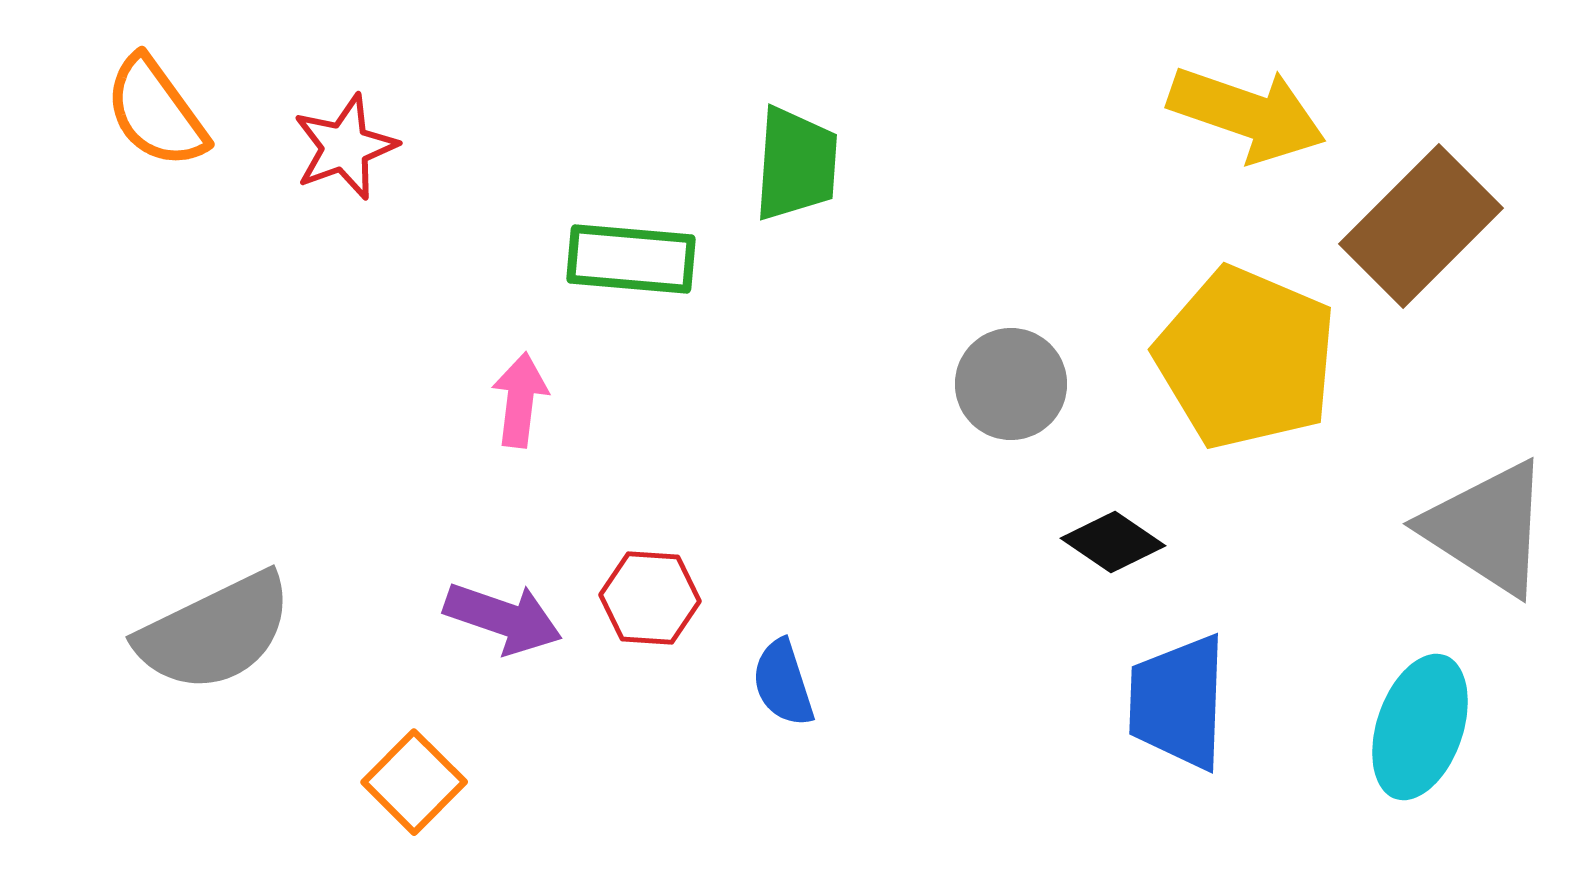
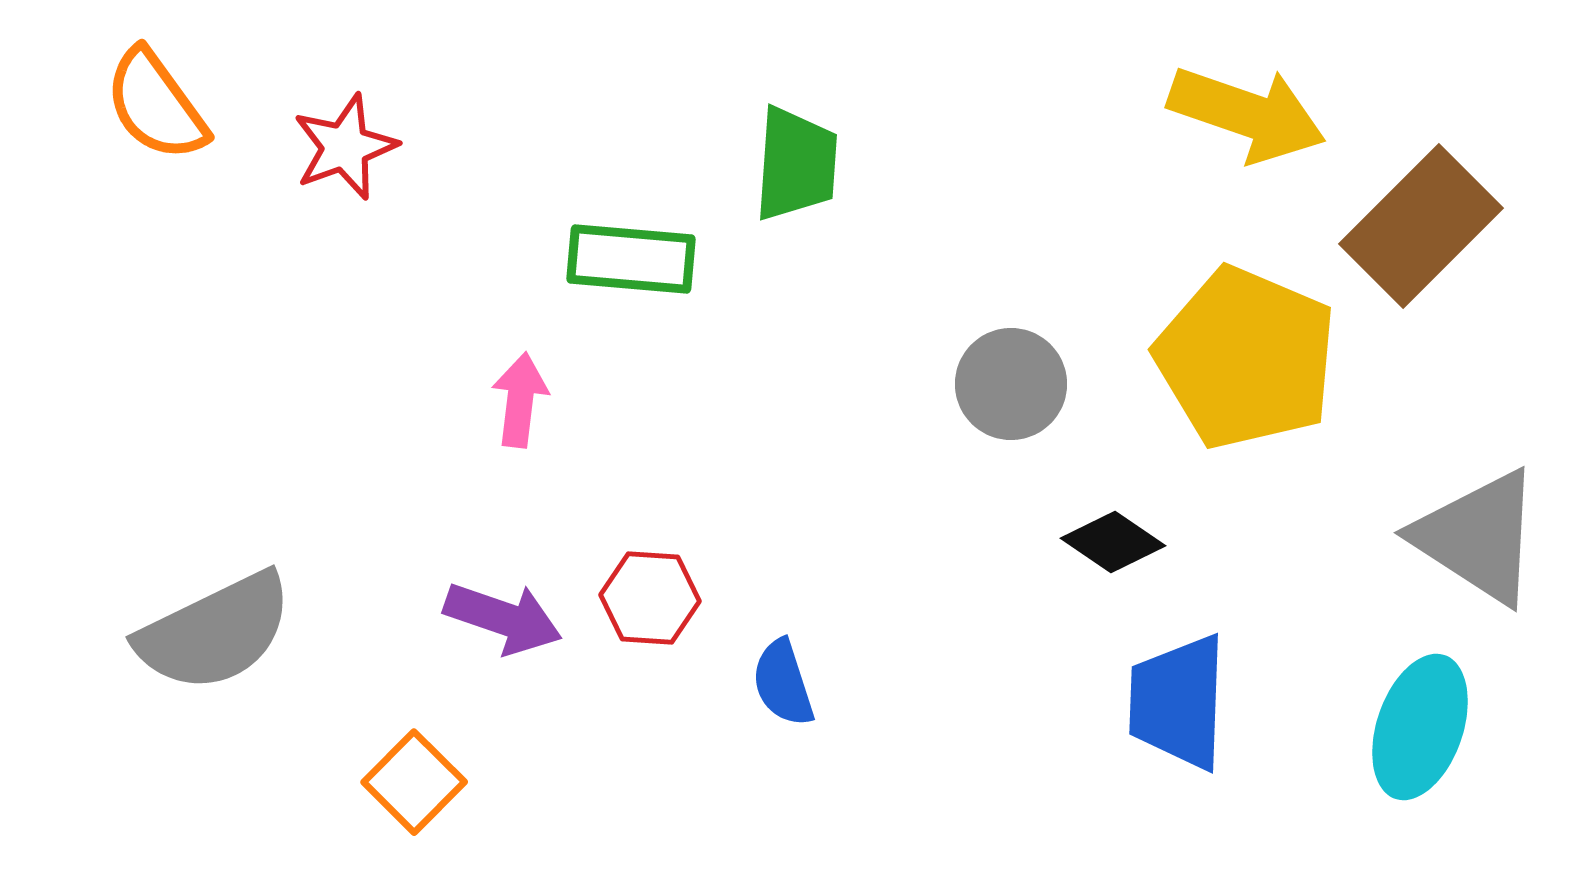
orange semicircle: moved 7 px up
gray triangle: moved 9 px left, 9 px down
